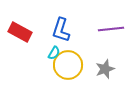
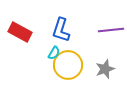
purple line: moved 1 px down
